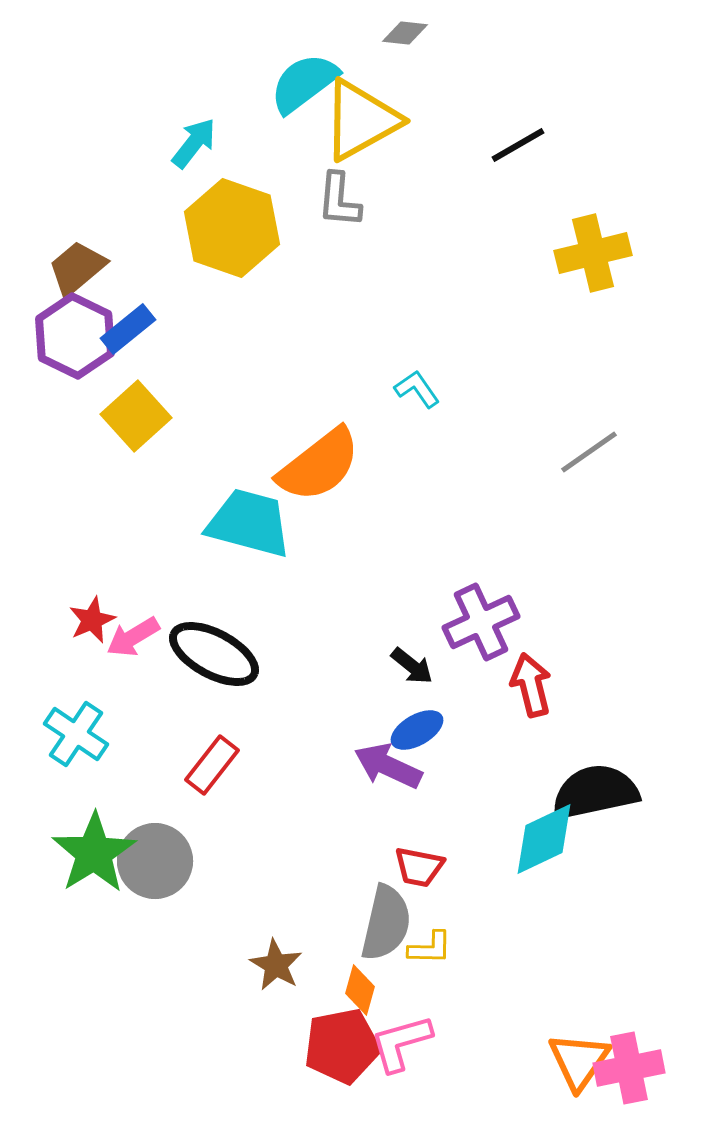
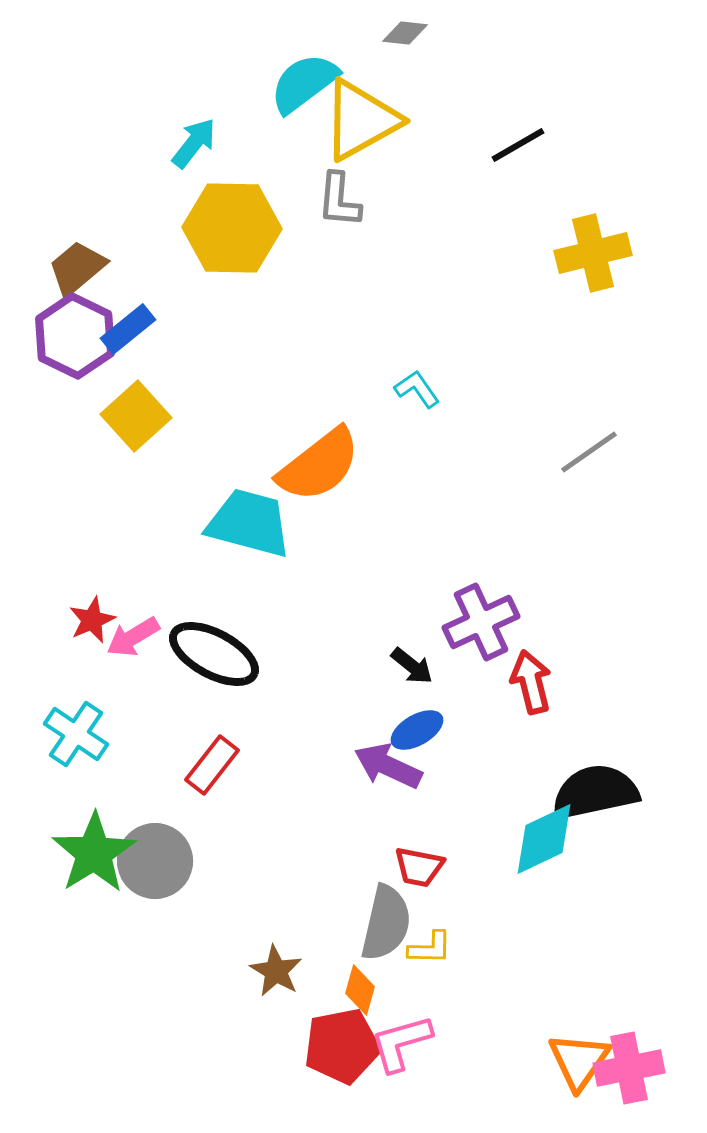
yellow hexagon: rotated 18 degrees counterclockwise
red arrow: moved 3 px up
brown star: moved 6 px down
